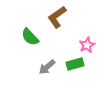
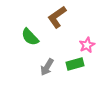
gray arrow: rotated 18 degrees counterclockwise
